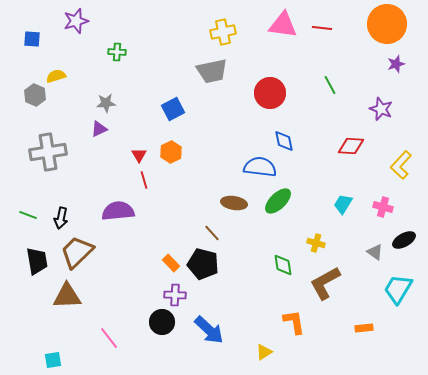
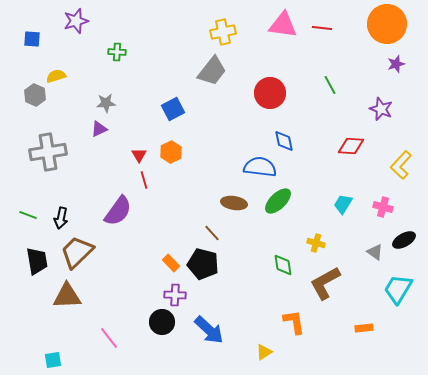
gray trapezoid at (212, 71): rotated 40 degrees counterclockwise
purple semicircle at (118, 211): rotated 132 degrees clockwise
